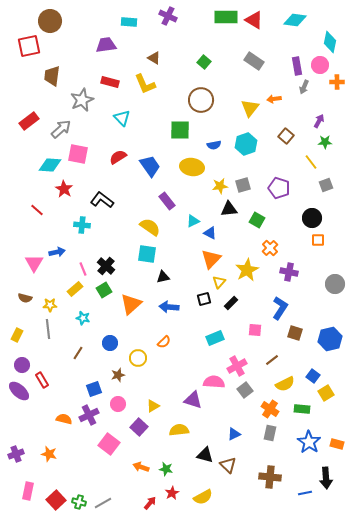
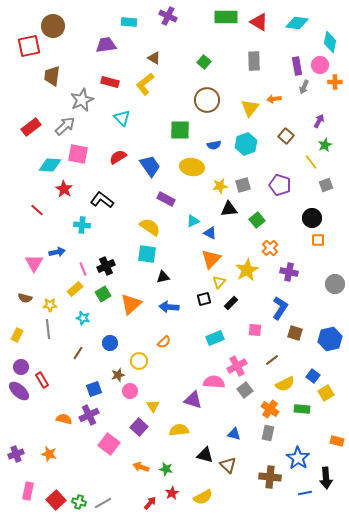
red triangle at (254, 20): moved 5 px right, 2 px down
cyan diamond at (295, 20): moved 2 px right, 3 px down
brown circle at (50, 21): moved 3 px right, 5 px down
gray rectangle at (254, 61): rotated 54 degrees clockwise
orange cross at (337, 82): moved 2 px left
yellow L-shape at (145, 84): rotated 75 degrees clockwise
brown circle at (201, 100): moved 6 px right
red rectangle at (29, 121): moved 2 px right, 6 px down
gray arrow at (61, 129): moved 4 px right, 3 px up
green star at (325, 142): moved 3 px down; rotated 24 degrees counterclockwise
purple pentagon at (279, 188): moved 1 px right, 3 px up
purple rectangle at (167, 201): moved 1 px left, 2 px up; rotated 24 degrees counterclockwise
green square at (257, 220): rotated 21 degrees clockwise
black cross at (106, 266): rotated 24 degrees clockwise
green square at (104, 290): moved 1 px left, 4 px down
yellow circle at (138, 358): moved 1 px right, 3 px down
purple circle at (22, 365): moved 1 px left, 2 px down
pink circle at (118, 404): moved 12 px right, 13 px up
yellow triangle at (153, 406): rotated 32 degrees counterclockwise
gray rectangle at (270, 433): moved 2 px left
blue triangle at (234, 434): rotated 40 degrees clockwise
blue star at (309, 442): moved 11 px left, 16 px down
orange rectangle at (337, 444): moved 3 px up
